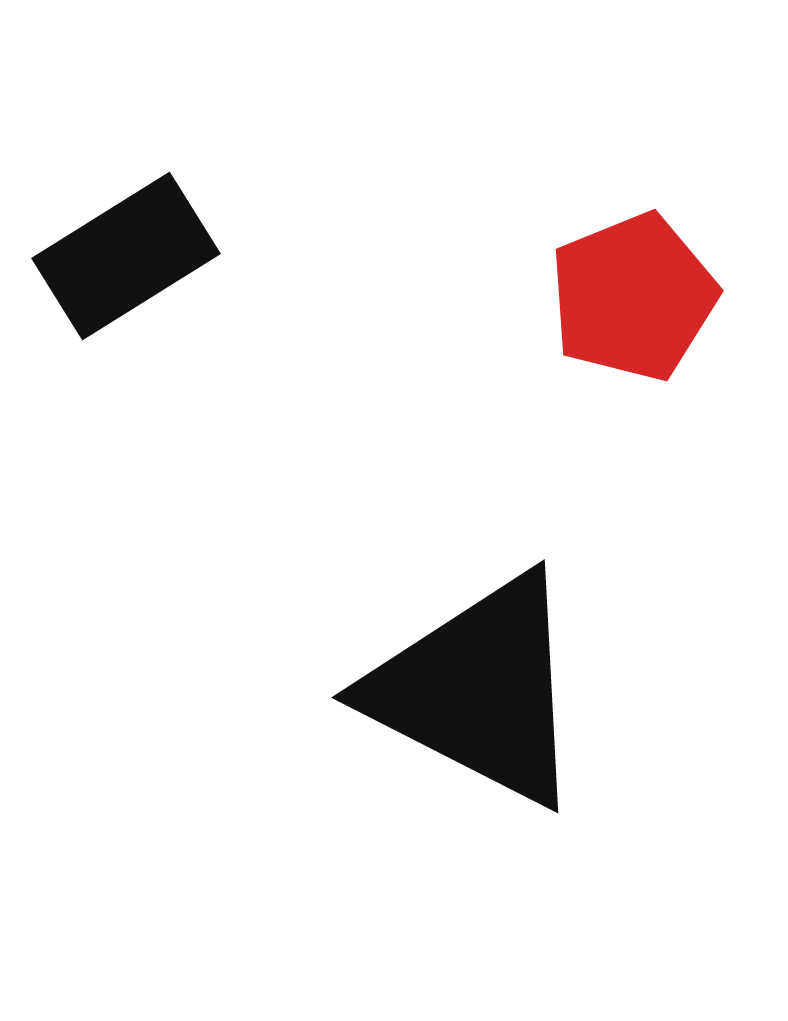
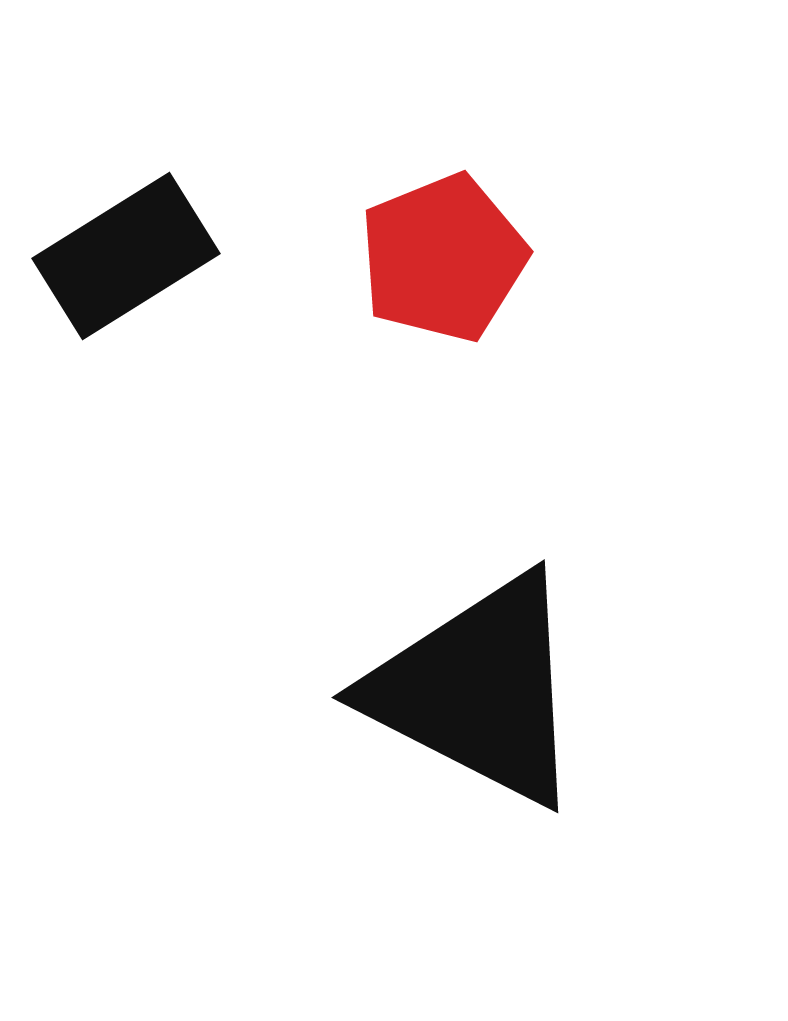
red pentagon: moved 190 px left, 39 px up
